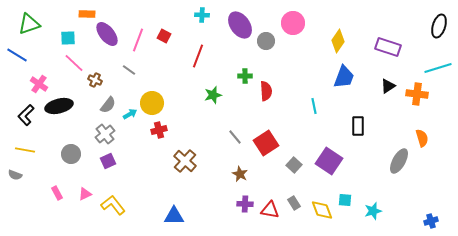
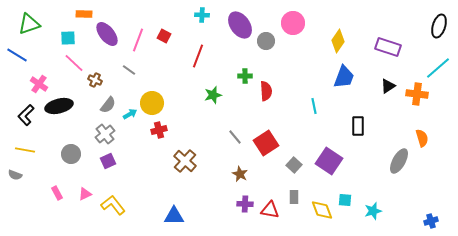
orange rectangle at (87, 14): moved 3 px left
cyan line at (438, 68): rotated 24 degrees counterclockwise
gray rectangle at (294, 203): moved 6 px up; rotated 32 degrees clockwise
